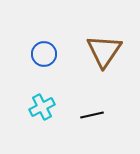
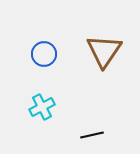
black line: moved 20 px down
